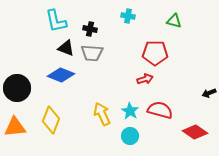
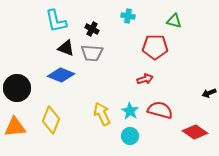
black cross: moved 2 px right; rotated 16 degrees clockwise
red pentagon: moved 6 px up
